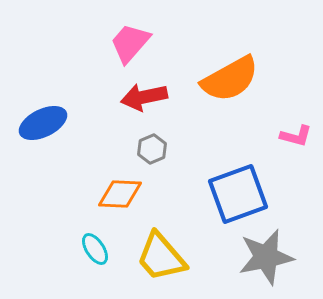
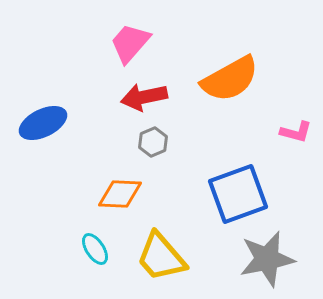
pink L-shape: moved 4 px up
gray hexagon: moved 1 px right, 7 px up
gray star: moved 1 px right, 2 px down
